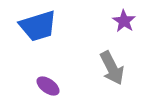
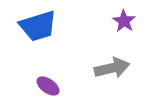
gray arrow: rotated 76 degrees counterclockwise
